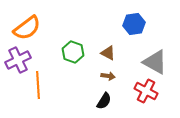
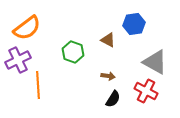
brown triangle: moved 13 px up
black semicircle: moved 9 px right, 2 px up
